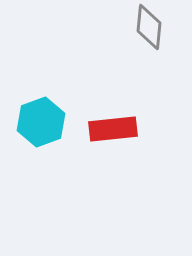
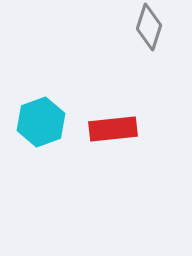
gray diamond: rotated 12 degrees clockwise
